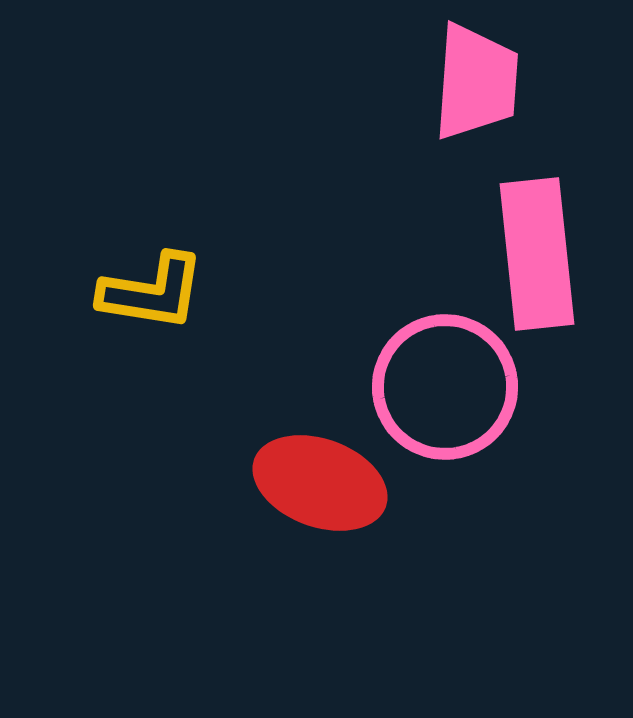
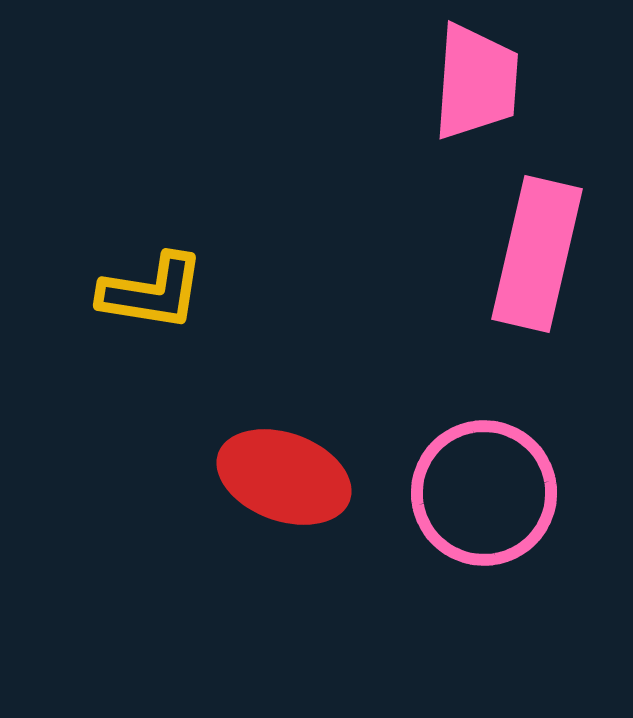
pink rectangle: rotated 19 degrees clockwise
pink circle: moved 39 px right, 106 px down
red ellipse: moved 36 px left, 6 px up
